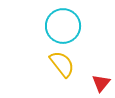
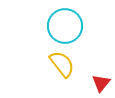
cyan circle: moved 2 px right
